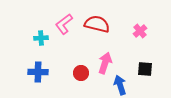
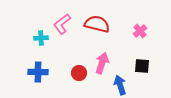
pink L-shape: moved 2 px left
pink arrow: moved 3 px left
black square: moved 3 px left, 3 px up
red circle: moved 2 px left
